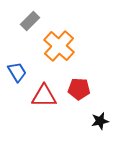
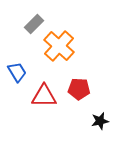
gray rectangle: moved 4 px right, 3 px down
